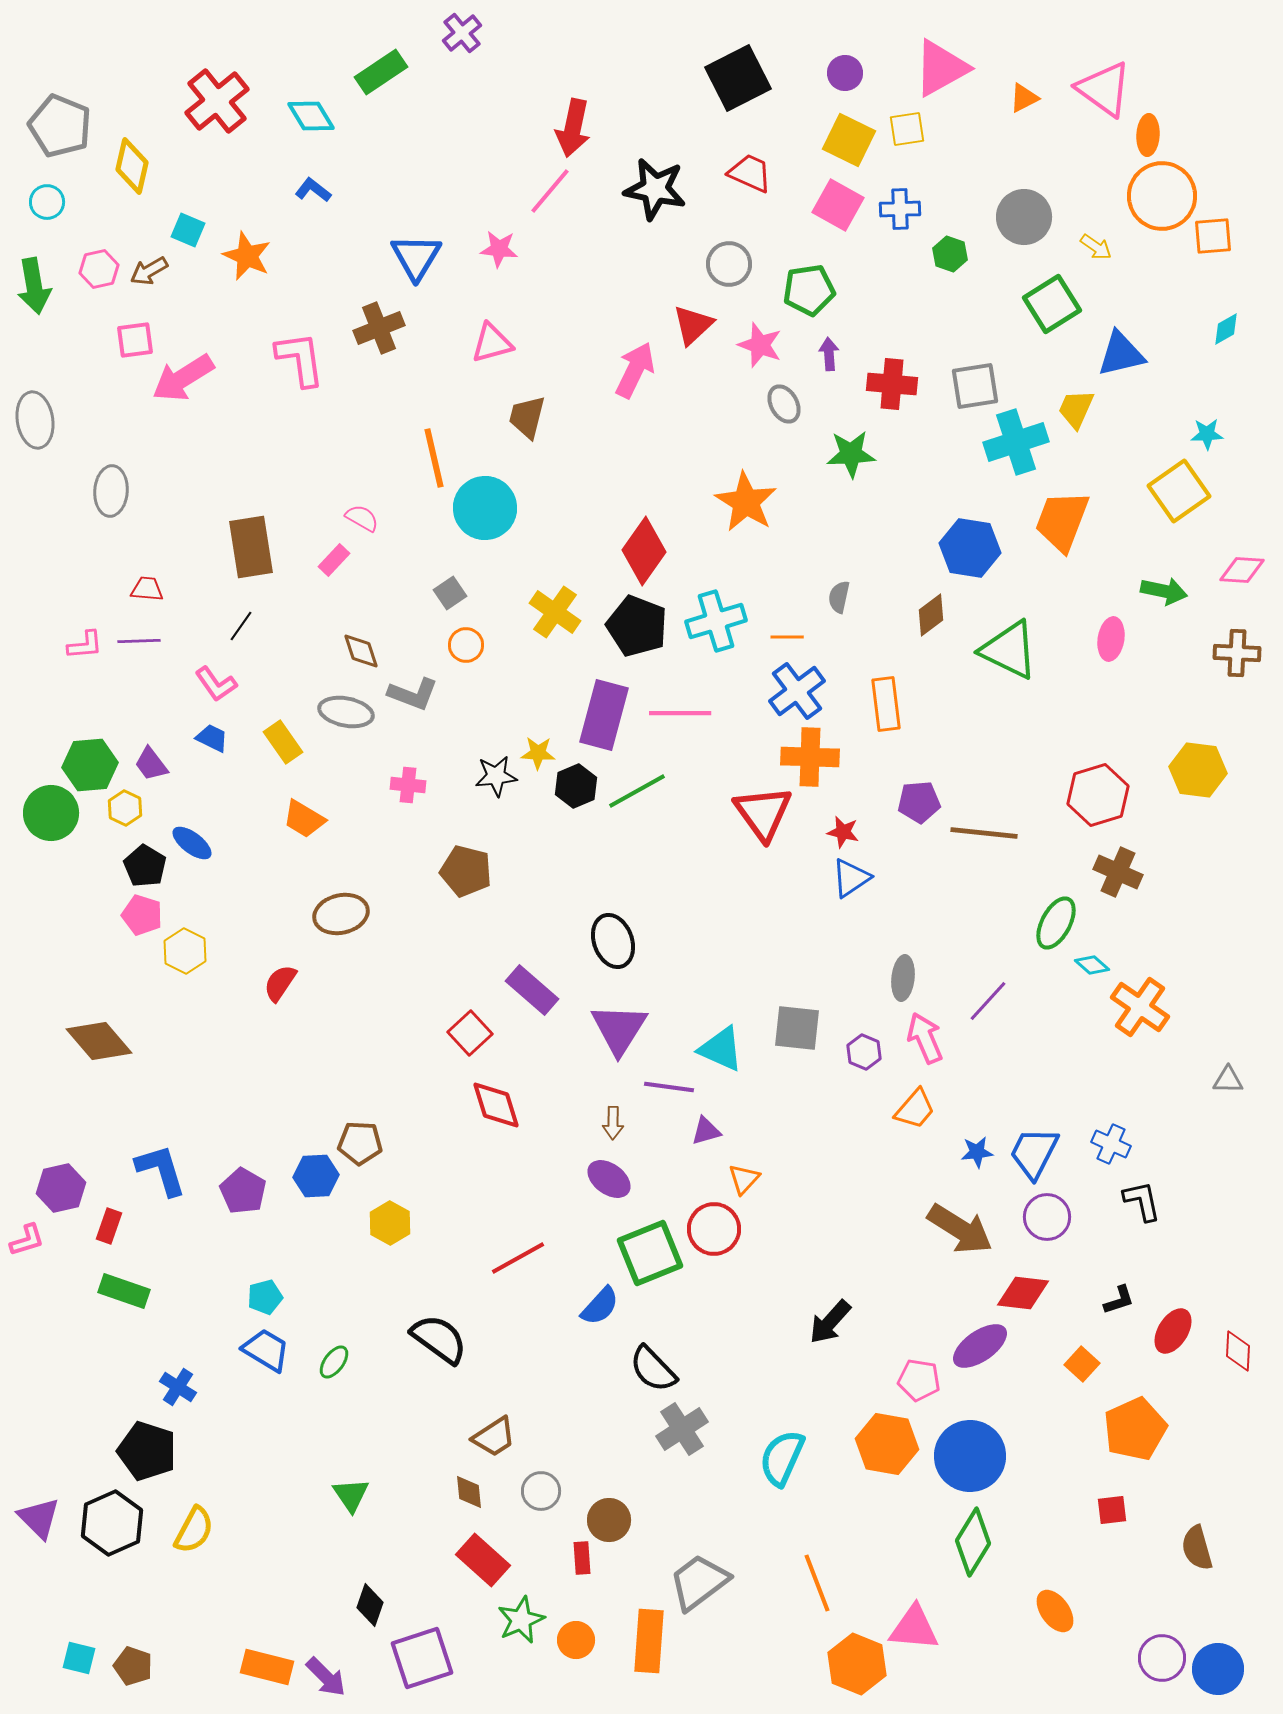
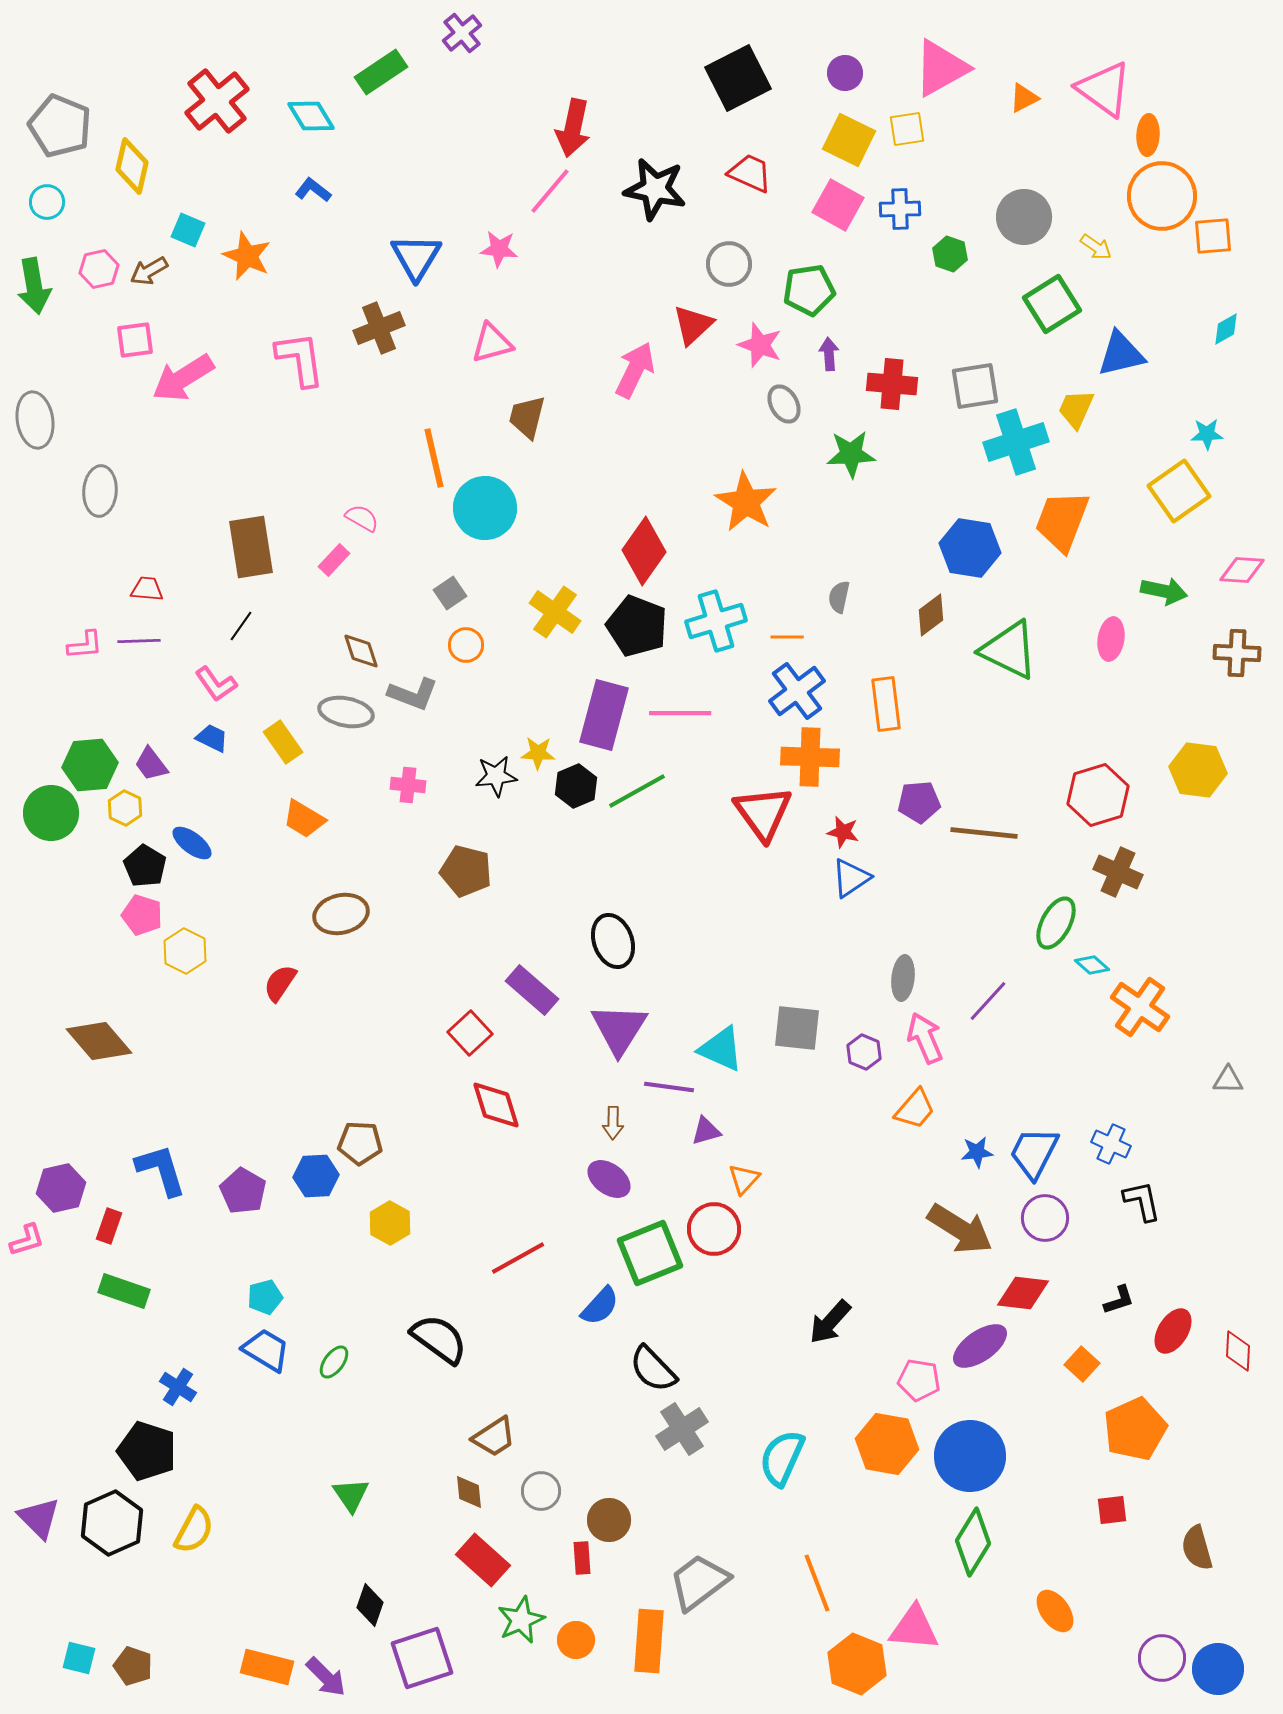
gray ellipse at (111, 491): moved 11 px left
purple circle at (1047, 1217): moved 2 px left, 1 px down
